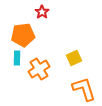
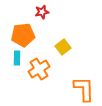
red star: rotated 24 degrees clockwise
yellow square: moved 11 px left, 11 px up; rotated 14 degrees counterclockwise
orange L-shape: rotated 16 degrees clockwise
